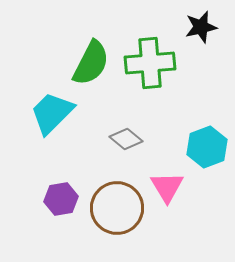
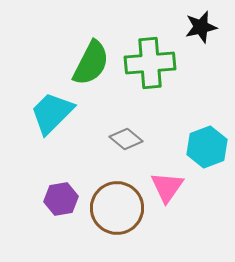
pink triangle: rotated 6 degrees clockwise
